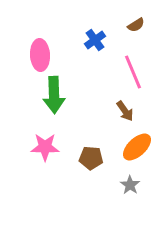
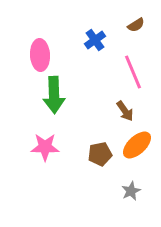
orange ellipse: moved 2 px up
brown pentagon: moved 9 px right, 4 px up; rotated 15 degrees counterclockwise
gray star: moved 1 px right, 6 px down; rotated 12 degrees clockwise
